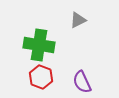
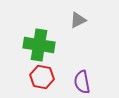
red hexagon: moved 1 px right; rotated 10 degrees counterclockwise
purple semicircle: rotated 15 degrees clockwise
